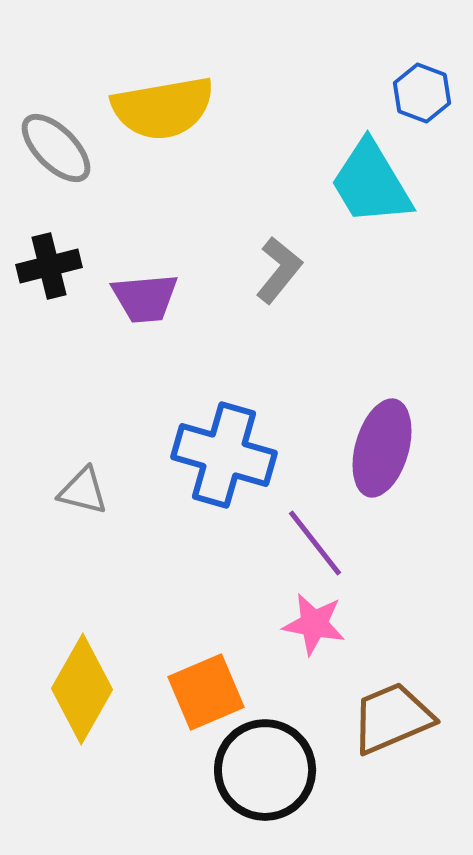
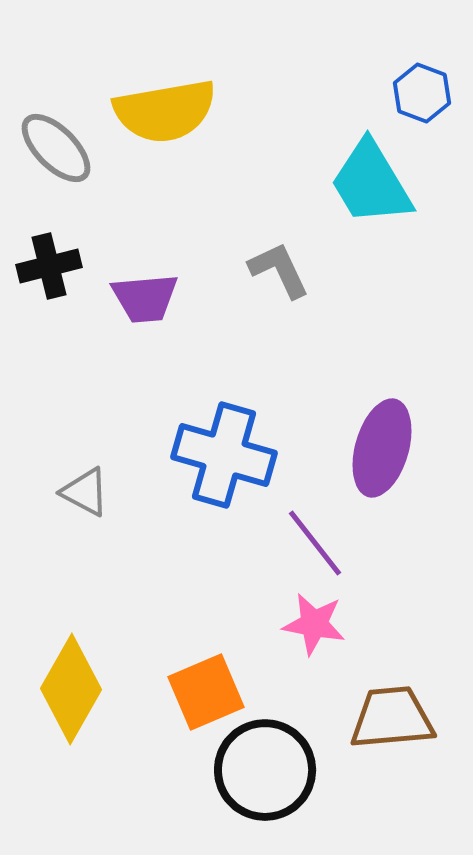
yellow semicircle: moved 2 px right, 3 px down
gray L-shape: rotated 64 degrees counterclockwise
gray triangle: moved 2 px right, 1 px down; rotated 14 degrees clockwise
yellow diamond: moved 11 px left
brown trapezoid: rotated 18 degrees clockwise
